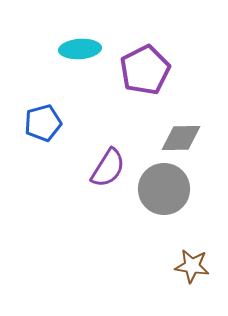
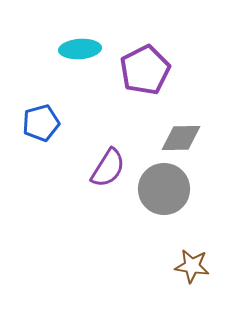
blue pentagon: moved 2 px left
